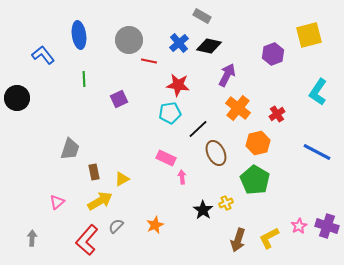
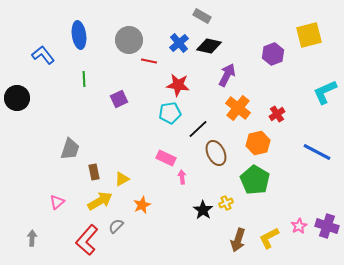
cyan L-shape: moved 7 px right; rotated 32 degrees clockwise
orange star: moved 13 px left, 20 px up
